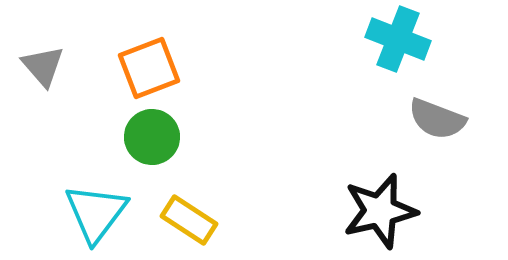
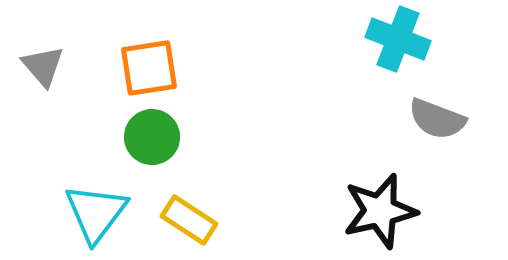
orange square: rotated 12 degrees clockwise
